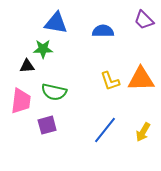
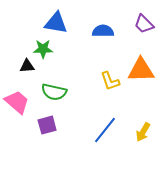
purple trapezoid: moved 4 px down
orange triangle: moved 9 px up
pink trapezoid: moved 4 px left, 1 px down; rotated 56 degrees counterclockwise
